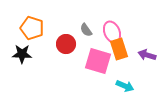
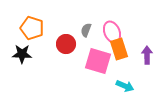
gray semicircle: rotated 56 degrees clockwise
purple arrow: rotated 72 degrees clockwise
